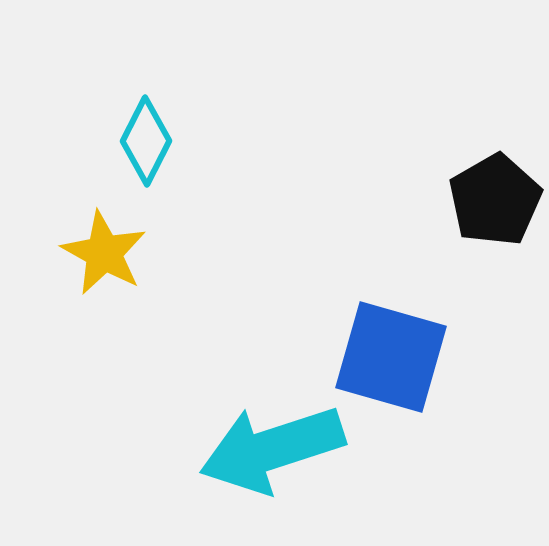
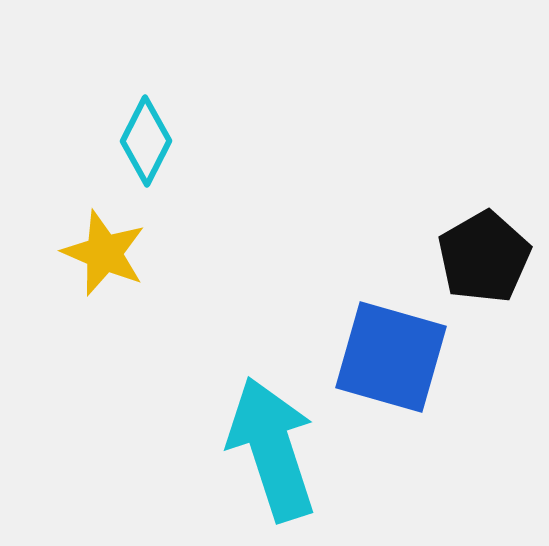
black pentagon: moved 11 px left, 57 px down
yellow star: rotated 6 degrees counterclockwise
cyan arrow: rotated 90 degrees clockwise
